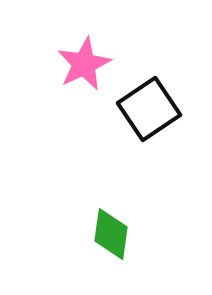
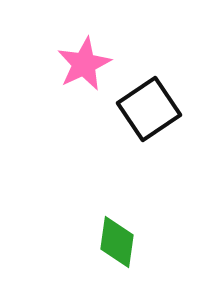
green diamond: moved 6 px right, 8 px down
